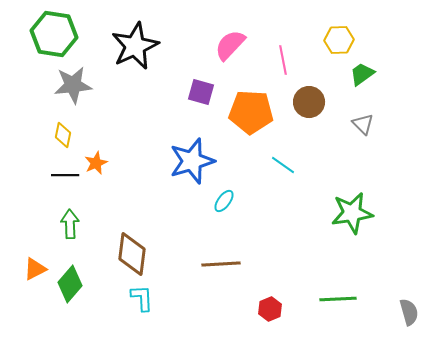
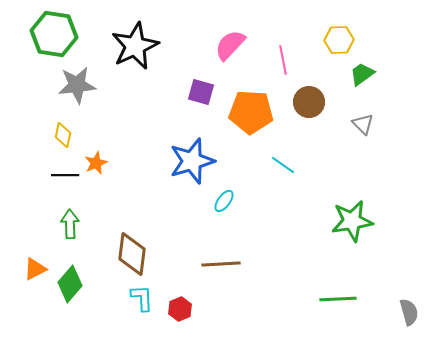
gray star: moved 4 px right
green star: moved 8 px down
red hexagon: moved 90 px left
